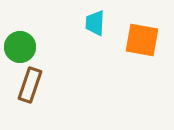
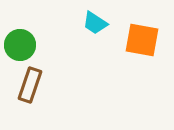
cyan trapezoid: rotated 60 degrees counterclockwise
green circle: moved 2 px up
